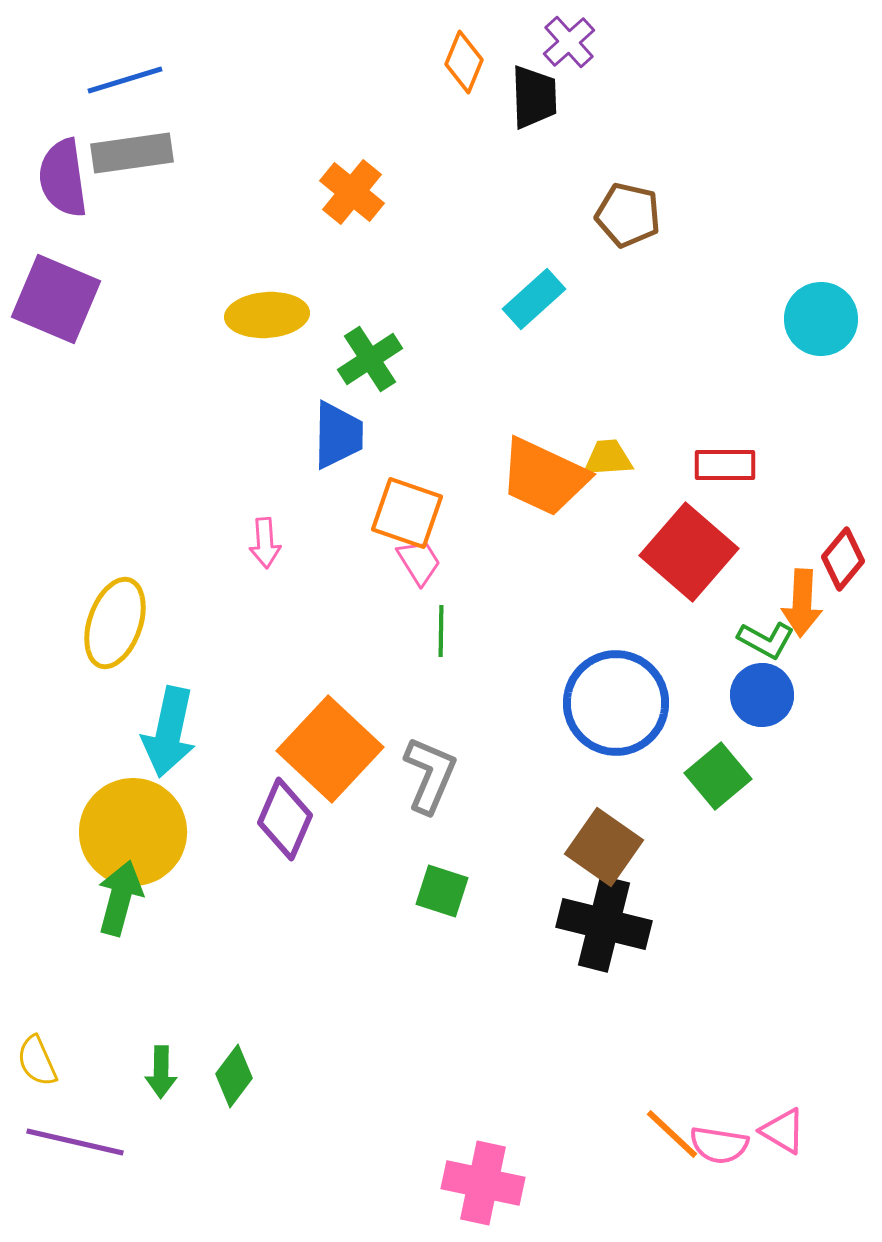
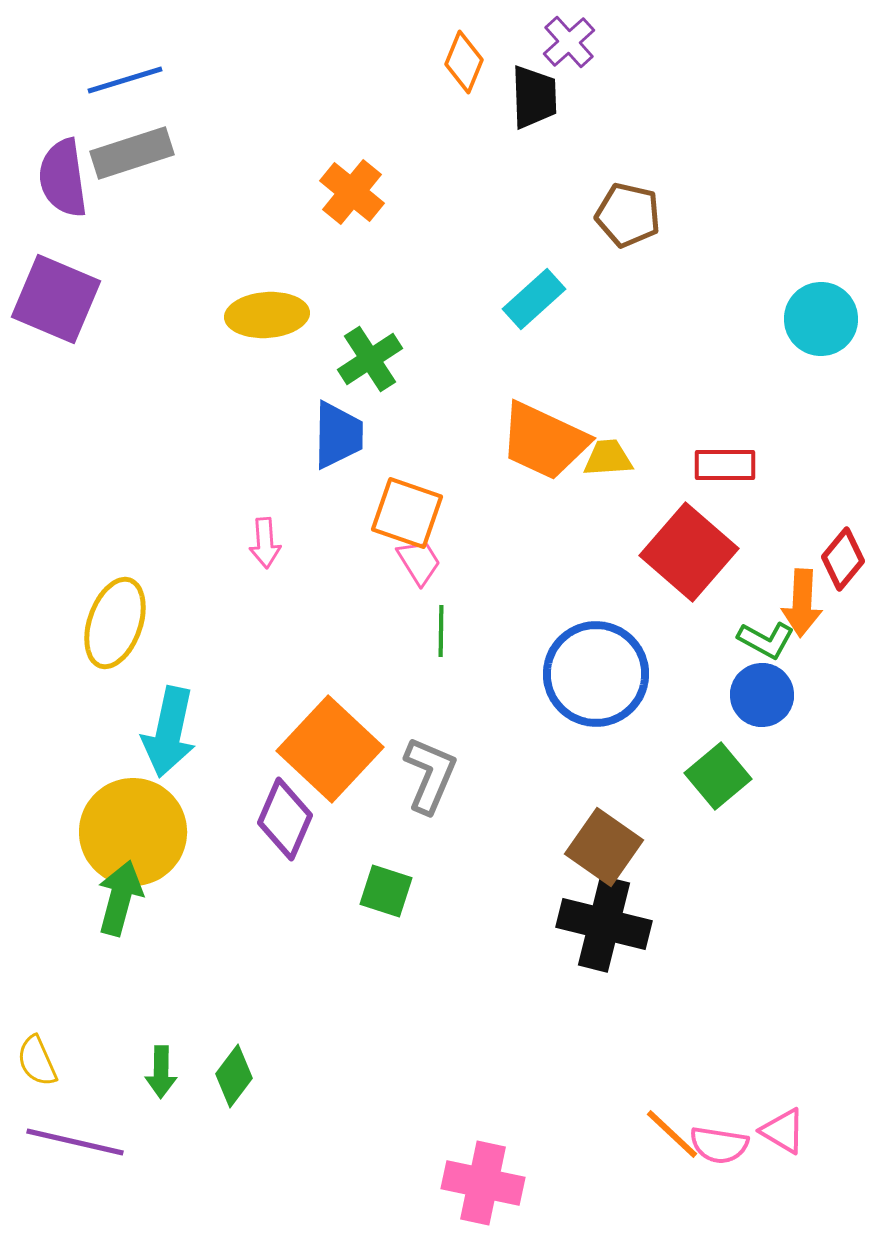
gray rectangle at (132, 153): rotated 10 degrees counterclockwise
orange trapezoid at (544, 477): moved 36 px up
blue circle at (616, 703): moved 20 px left, 29 px up
green square at (442, 891): moved 56 px left
